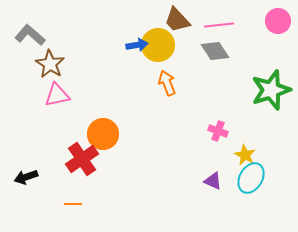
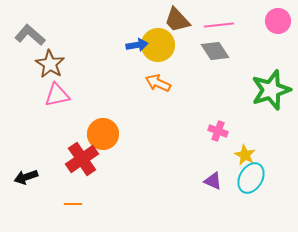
orange arrow: moved 9 px left; rotated 45 degrees counterclockwise
